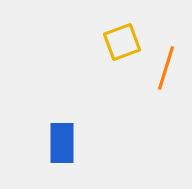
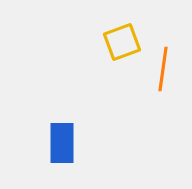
orange line: moved 3 px left, 1 px down; rotated 9 degrees counterclockwise
